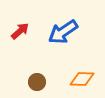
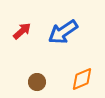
red arrow: moved 2 px right
orange diamond: rotated 25 degrees counterclockwise
